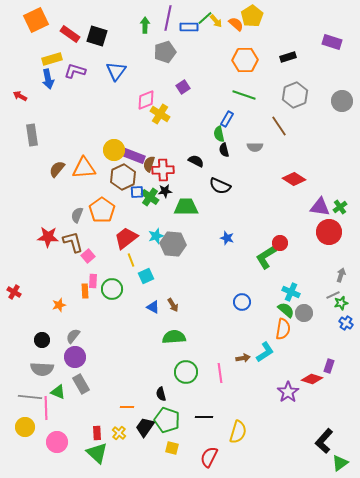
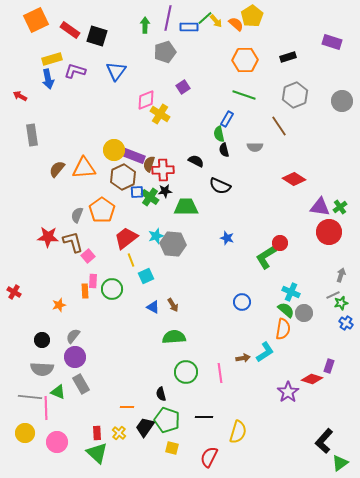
red rectangle at (70, 34): moved 4 px up
yellow circle at (25, 427): moved 6 px down
